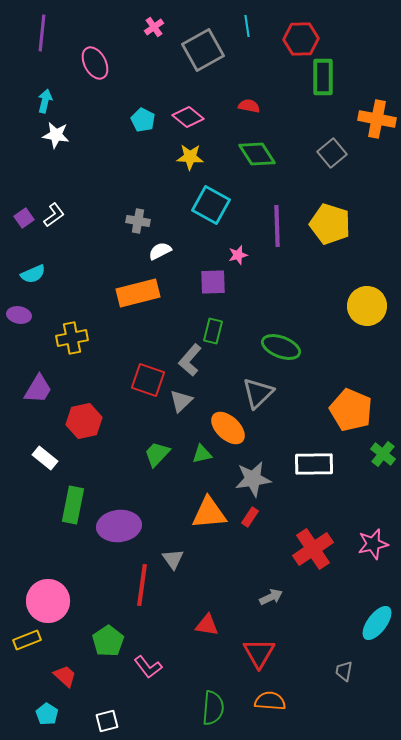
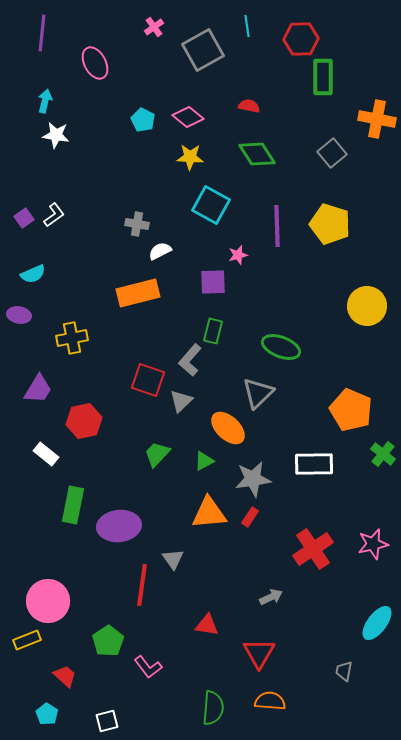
gray cross at (138, 221): moved 1 px left, 3 px down
green triangle at (202, 454): moved 2 px right, 7 px down; rotated 15 degrees counterclockwise
white rectangle at (45, 458): moved 1 px right, 4 px up
